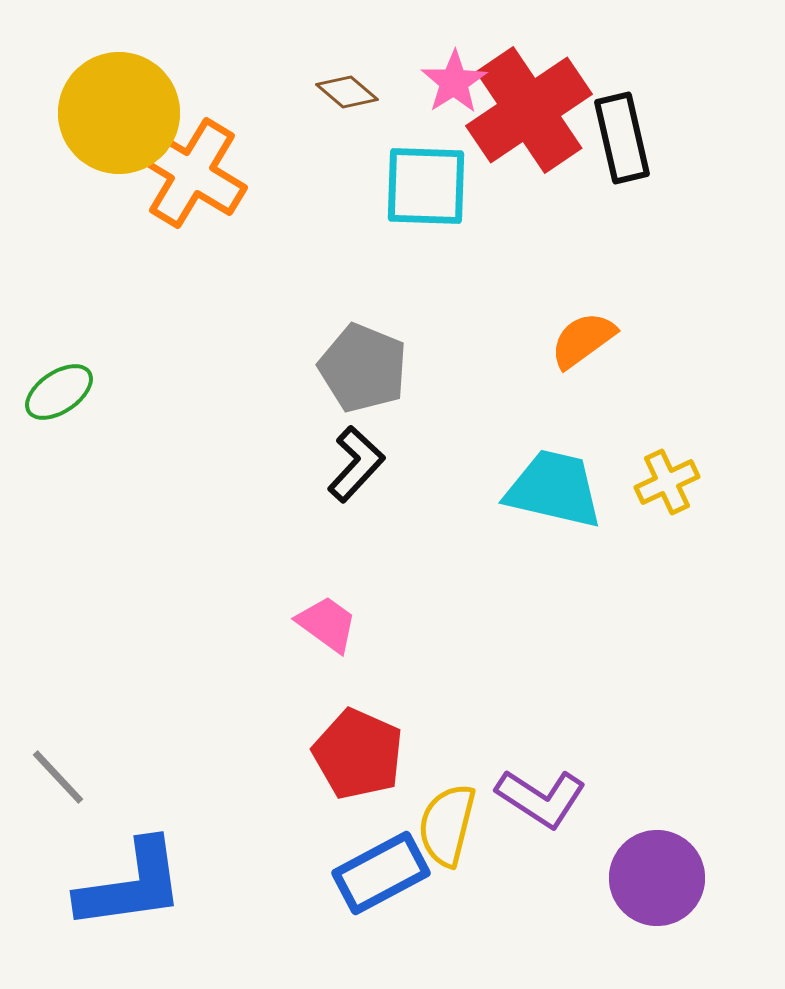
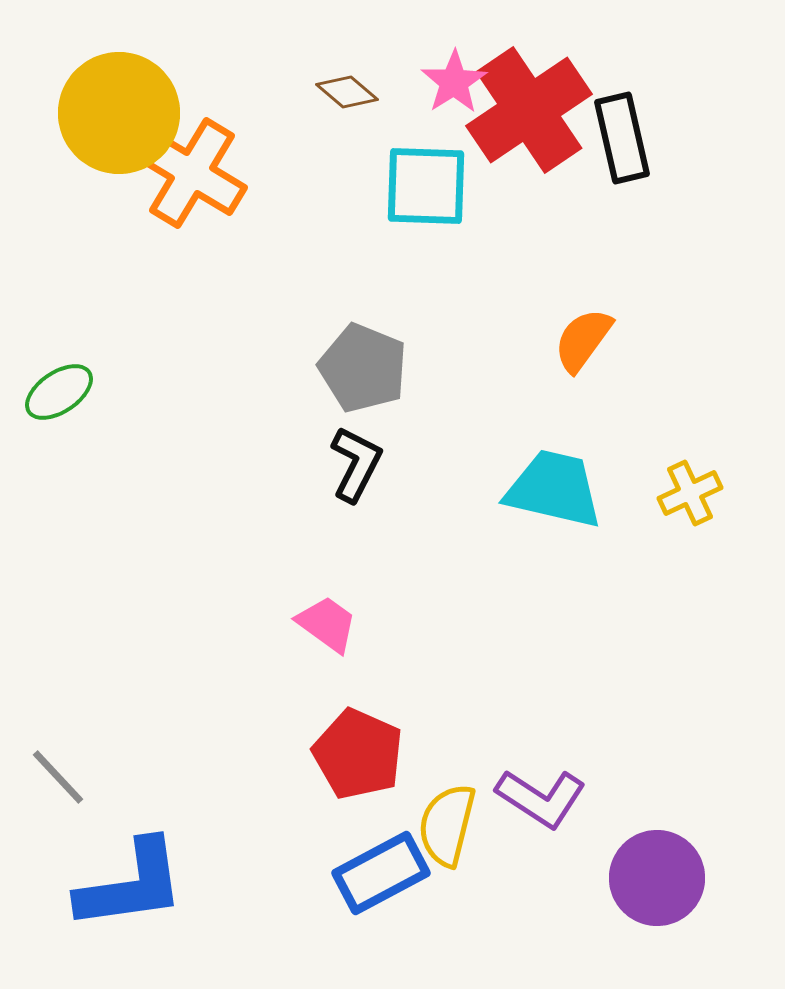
orange semicircle: rotated 18 degrees counterclockwise
black L-shape: rotated 16 degrees counterclockwise
yellow cross: moved 23 px right, 11 px down
